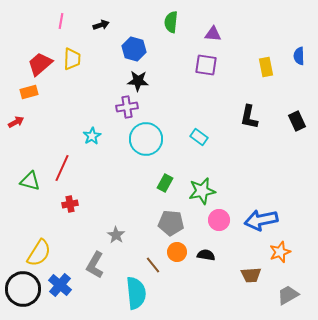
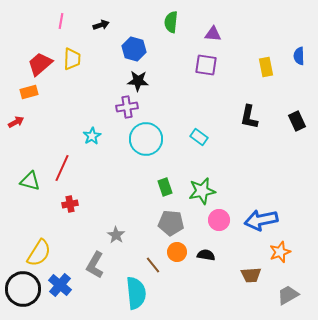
green rectangle: moved 4 px down; rotated 48 degrees counterclockwise
